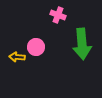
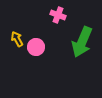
green arrow: moved 2 px up; rotated 28 degrees clockwise
yellow arrow: moved 18 px up; rotated 56 degrees clockwise
